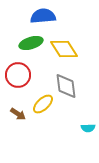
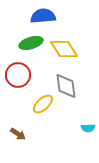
brown arrow: moved 20 px down
